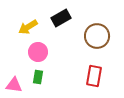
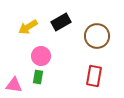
black rectangle: moved 4 px down
pink circle: moved 3 px right, 4 px down
